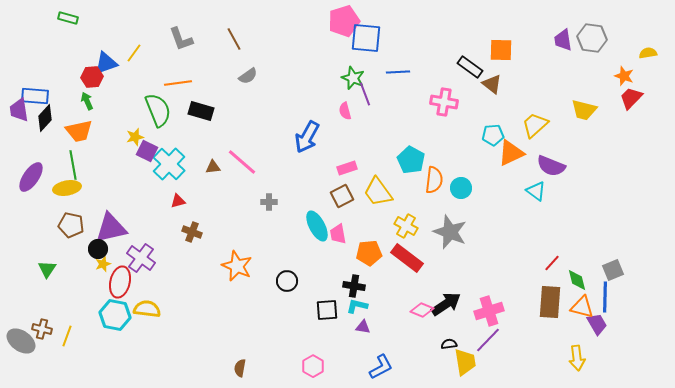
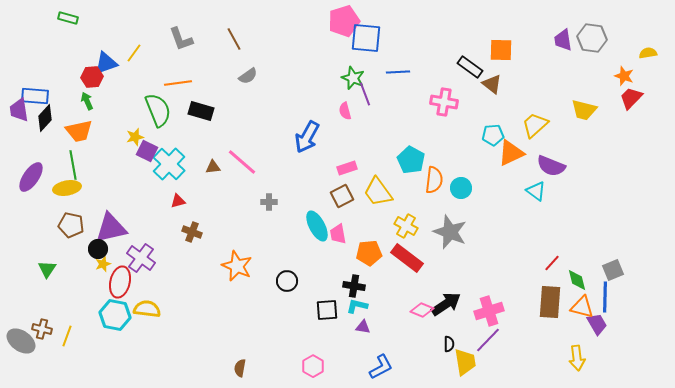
black semicircle at (449, 344): rotated 98 degrees clockwise
